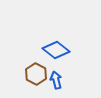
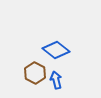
brown hexagon: moved 1 px left, 1 px up
